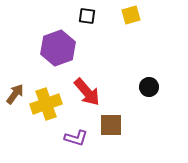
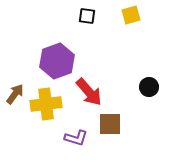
purple hexagon: moved 1 px left, 13 px down
red arrow: moved 2 px right
yellow cross: rotated 12 degrees clockwise
brown square: moved 1 px left, 1 px up
